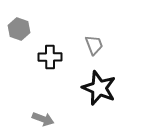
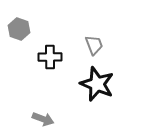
black star: moved 2 px left, 4 px up
